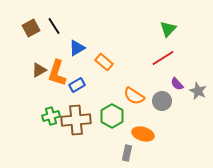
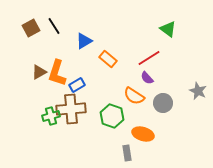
green triangle: rotated 36 degrees counterclockwise
blue triangle: moved 7 px right, 7 px up
red line: moved 14 px left
orange rectangle: moved 4 px right, 3 px up
brown triangle: moved 2 px down
purple semicircle: moved 30 px left, 6 px up
gray circle: moved 1 px right, 2 px down
green hexagon: rotated 10 degrees counterclockwise
brown cross: moved 5 px left, 11 px up
gray rectangle: rotated 21 degrees counterclockwise
